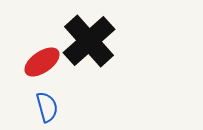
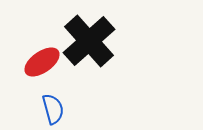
blue semicircle: moved 6 px right, 2 px down
